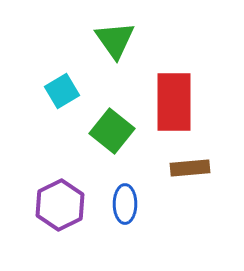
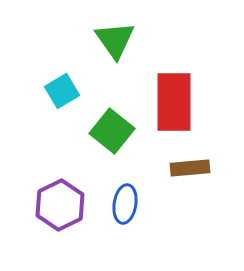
blue ellipse: rotated 9 degrees clockwise
